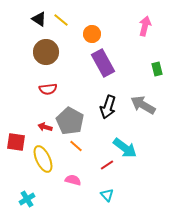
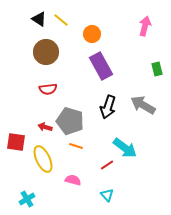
purple rectangle: moved 2 px left, 3 px down
gray pentagon: rotated 12 degrees counterclockwise
orange line: rotated 24 degrees counterclockwise
